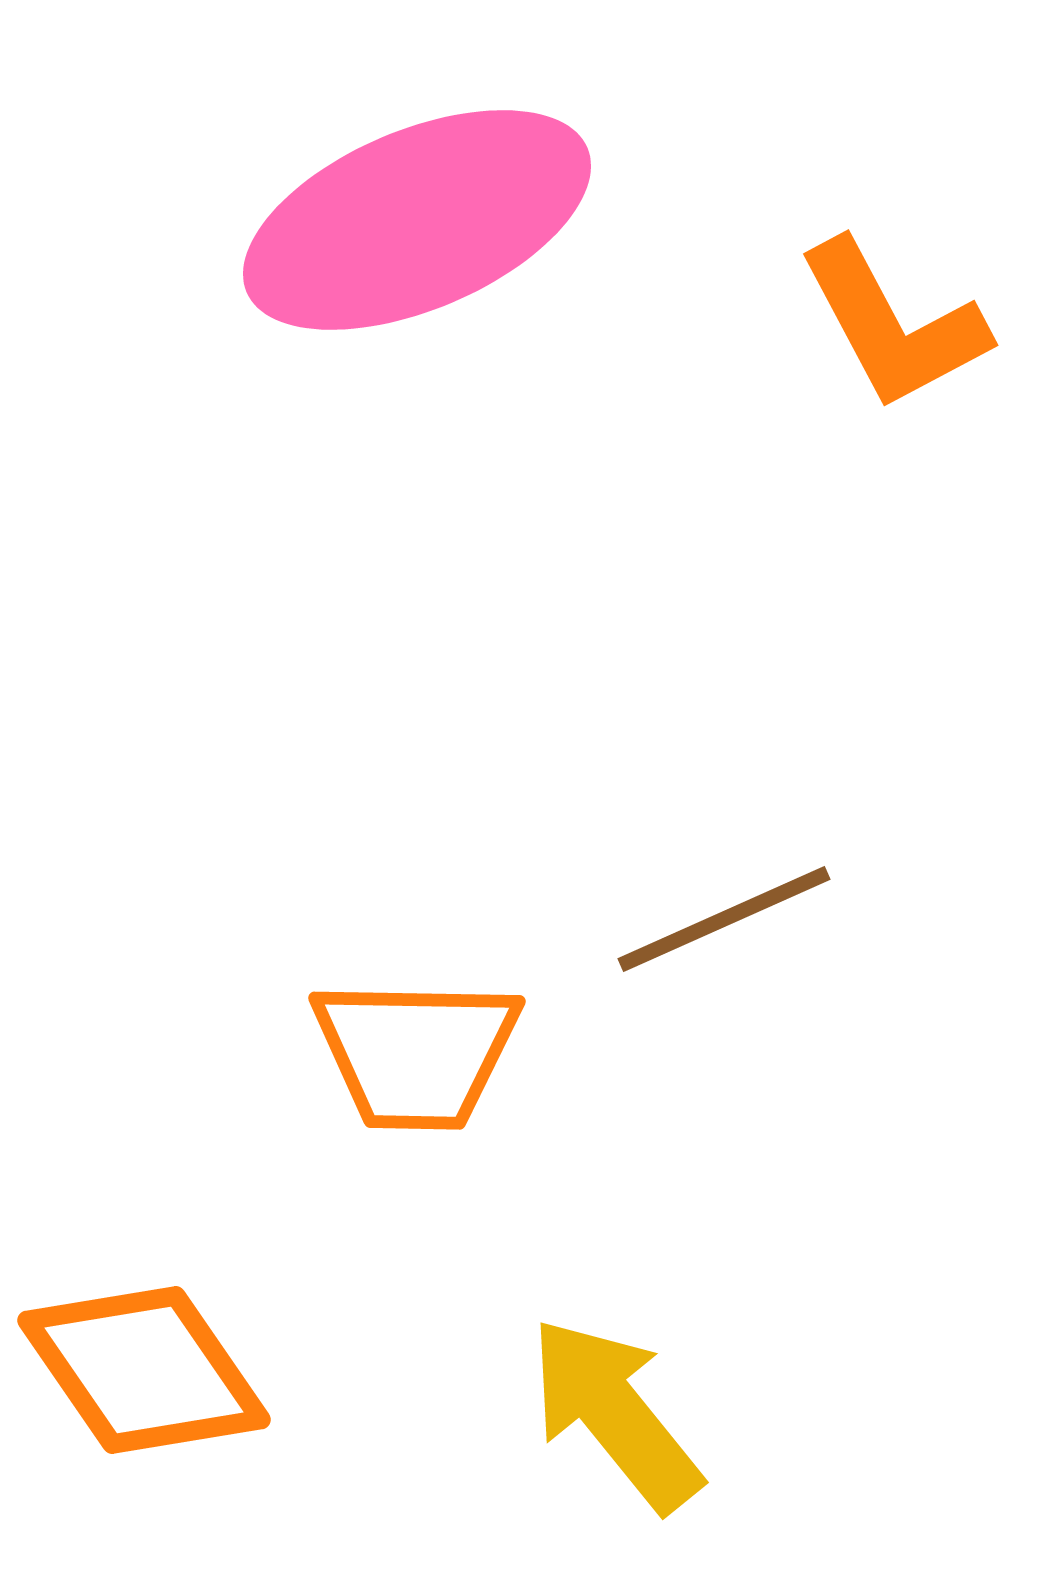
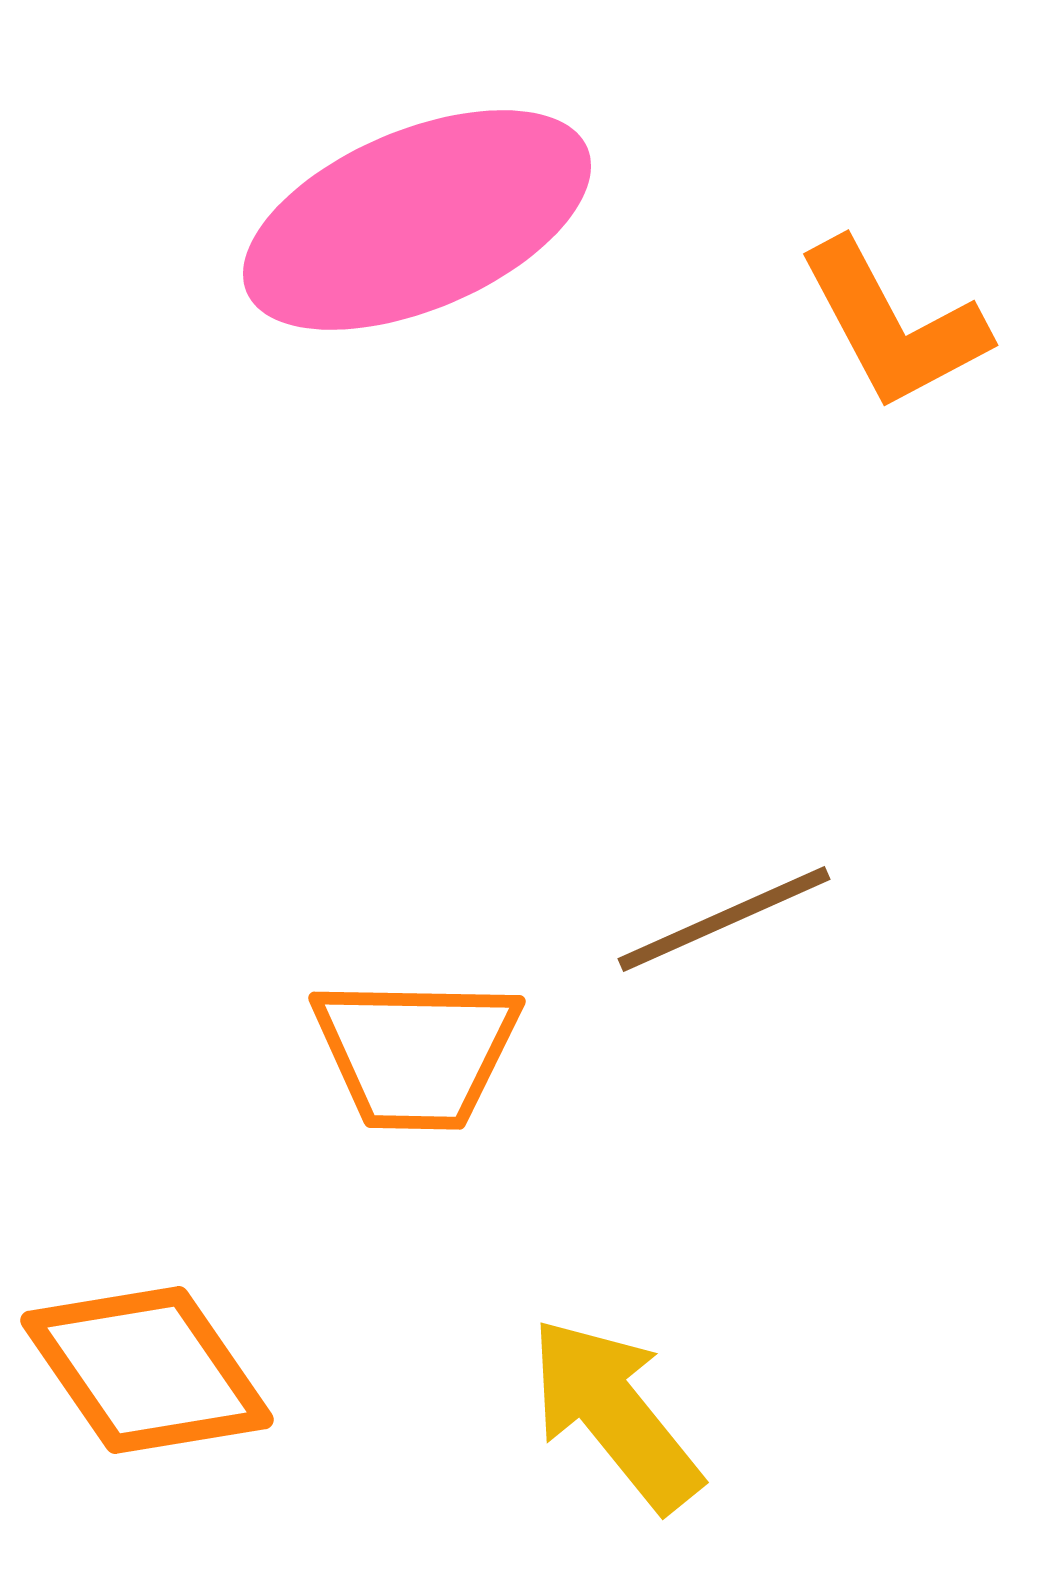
orange diamond: moved 3 px right
